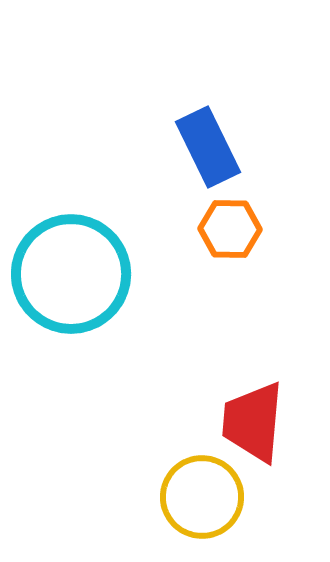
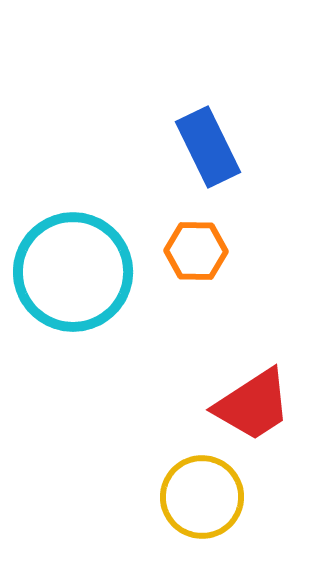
orange hexagon: moved 34 px left, 22 px down
cyan circle: moved 2 px right, 2 px up
red trapezoid: moved 17 px up; rotated 128 degrees counterclockwise
